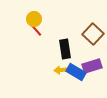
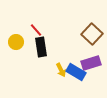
yellow circle: moved 18 px left, 23 px down
brown square: moved 1 px left
black rectangle: moved 24 px left, 2 px up
purple rectangle: moved 1 px left, 3 px up
yellow arrow: rotated 112 degrees counterclockwise
